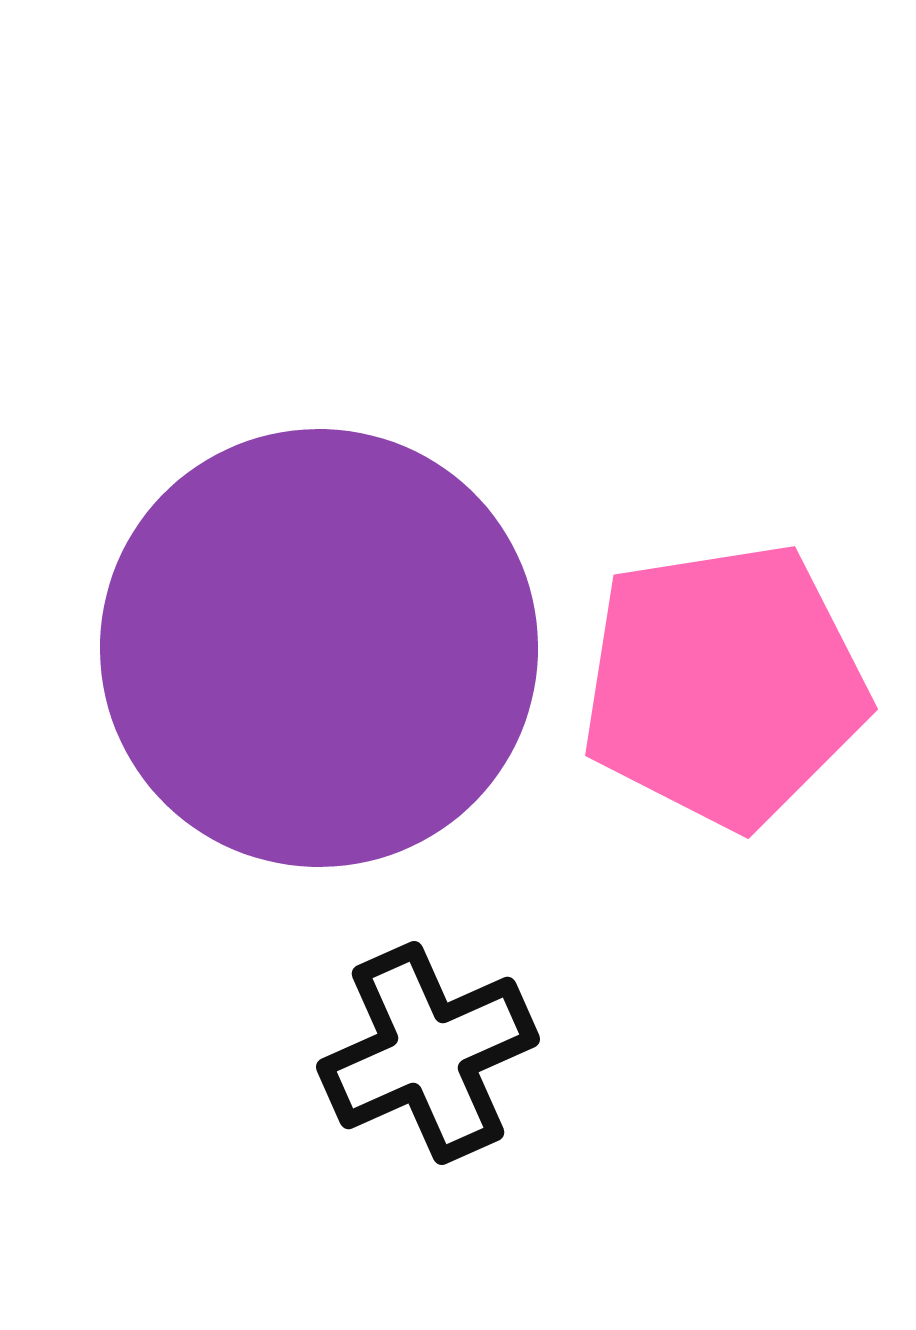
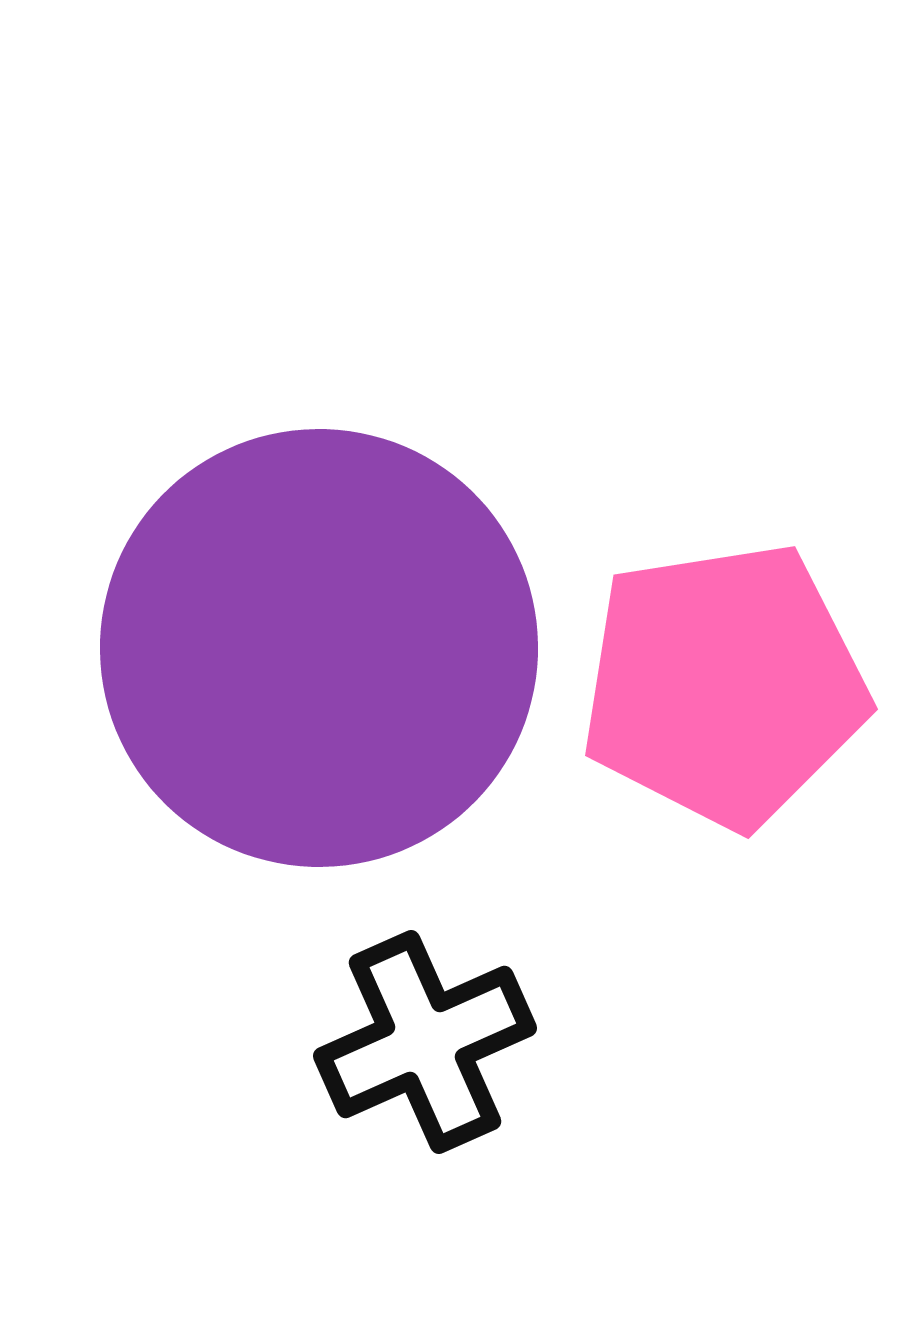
black cross: moved 3 px left, 11 px up
